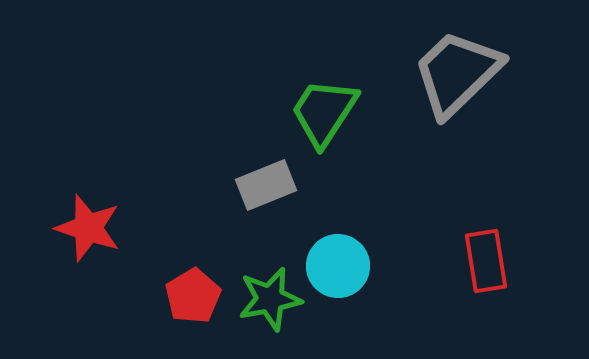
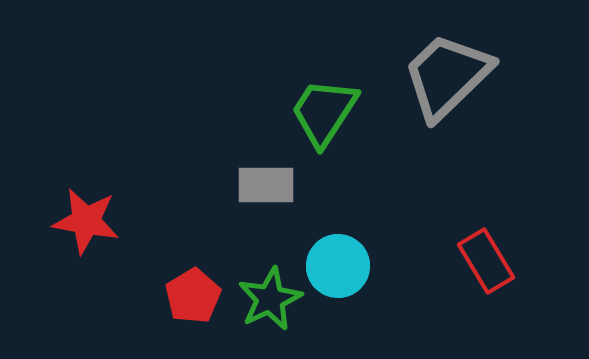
gray trapezoid: moved 10 px left, 3 px down
gray rectangle: rotated 22 degrees clockwise
red star: moved 2 px left, 7 px up; rotated 8 degrees counterclockwise
red rectangle: rotated 22 degrees counterclockwise
green star: rotated 14 degrees counterclockwise
